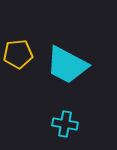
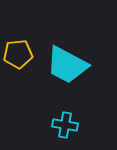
cyan cross: moved 1 px down
